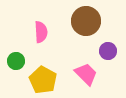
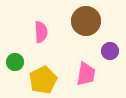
purple circle: moved 2 px right
green circle: moved 1 px left, 1 px down
pink trapezoid: rotated 55 degrees clockwise
yellow pentagon: rotated 16 degrees clockwise
